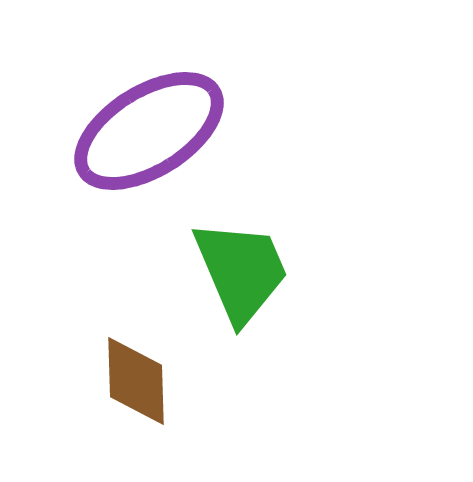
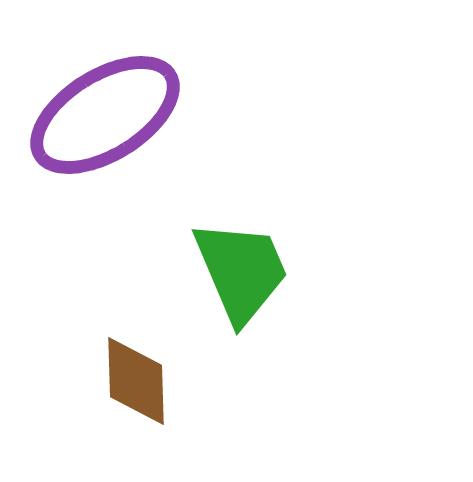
purple ellipse: moved 44 px left, 16 px up
